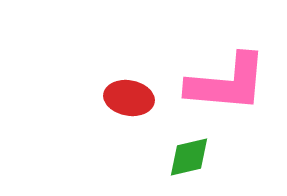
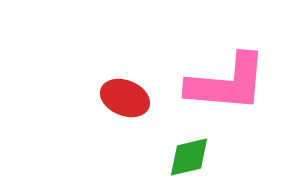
red ellipse: moved 4 px left; rotated 12 degrees clockwise
